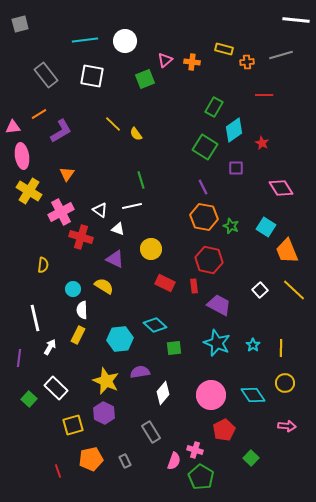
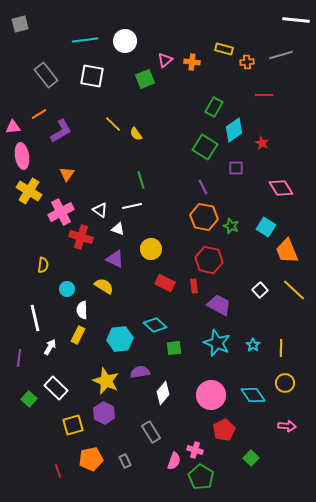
cyan circle at (73, 289): moved 6 px left
